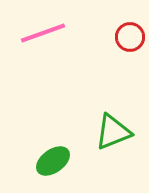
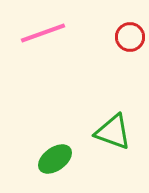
green triangle: rotated 42 degrees clockwise
green ellipse: moved 2 px right, 2 px up
